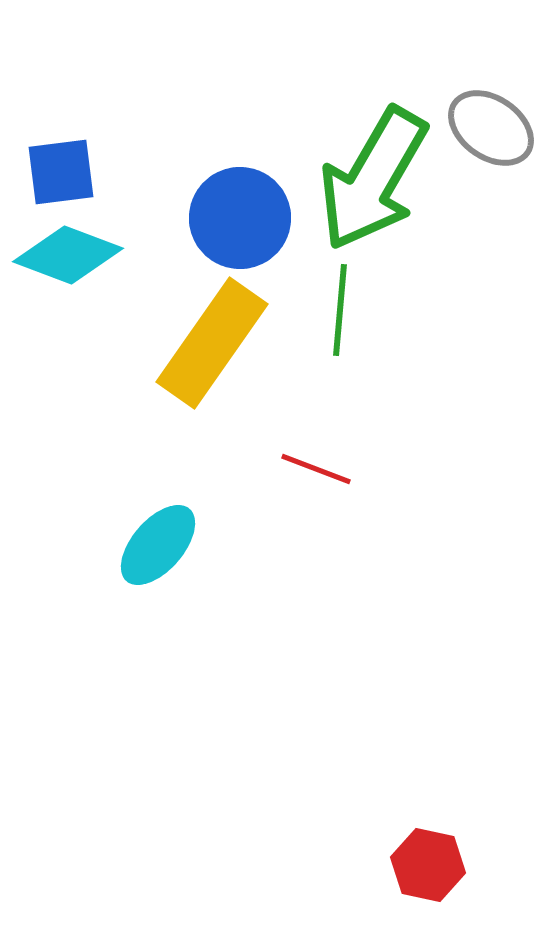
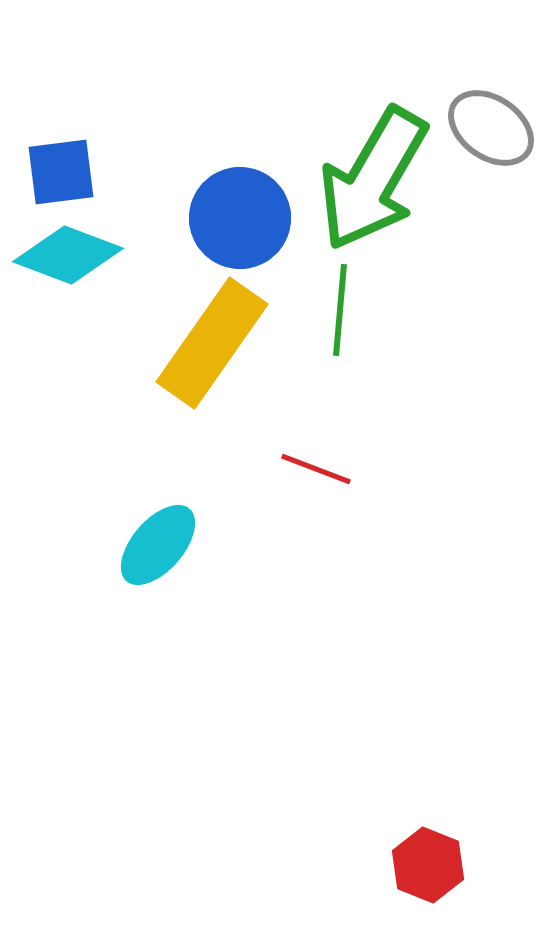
red hexagon: rotated 10 degrees clockwise
